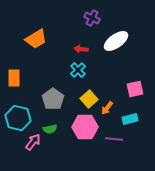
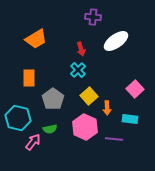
purple cross: moved 1 px right, 1 px up; rotated 21 degrees counterclockwise
red arrow: rotated 112 degrees counterclockwise
orange rectangle: moved 15 px right
pink square: rotated 30 degrees counterclockwise
yellow square: moved 3 px up
orange arrow: rotated 40 degrees counterclockwise
cyan rectangle: rotated 21 degrees clockwise
pink hexagon: rotated 25 degrees clockwise
